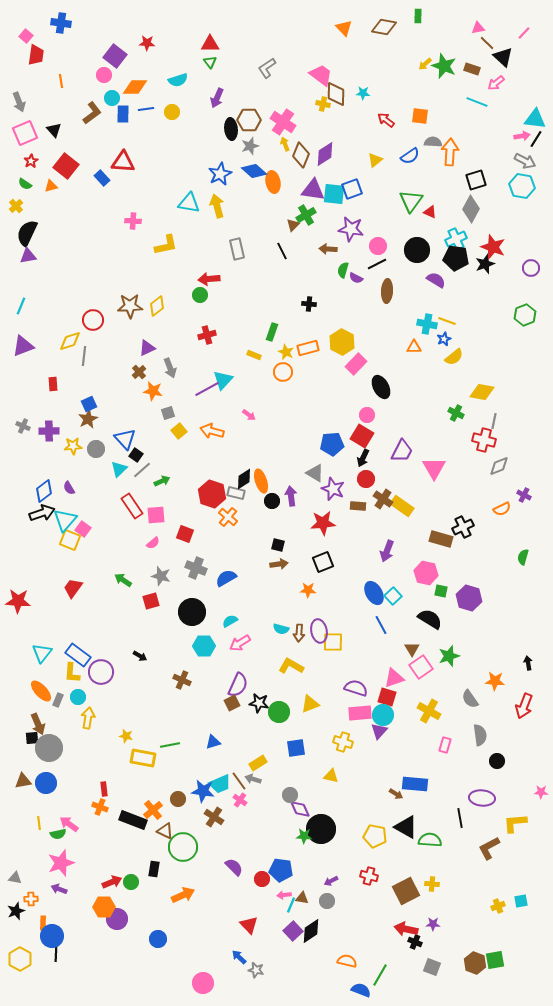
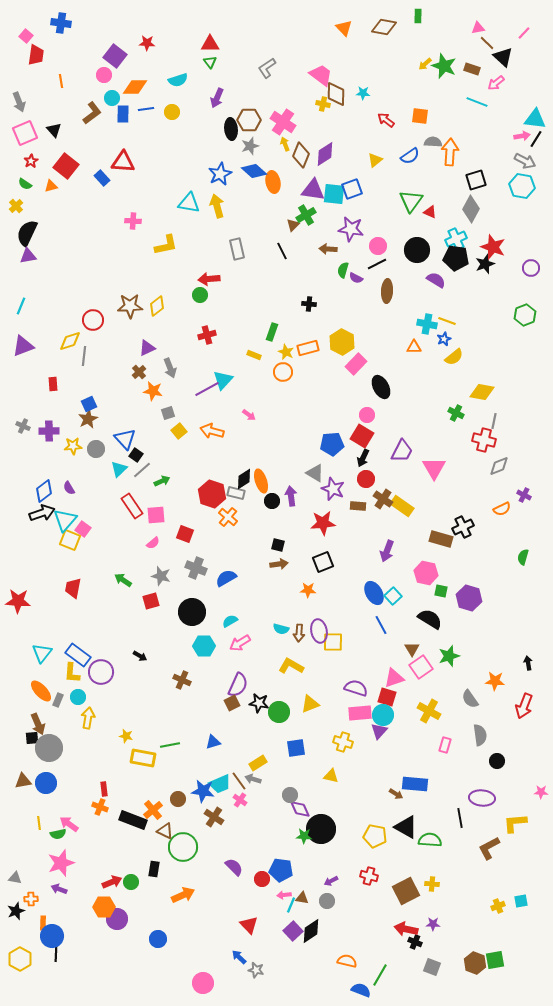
red trapezoid at (73, 588): rotated 25 degrees counterclockwise
